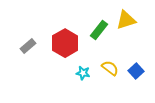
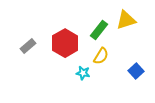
yellow semicircle: moved 9 px left, 12 px up; rotated 84 degrees clockwise
